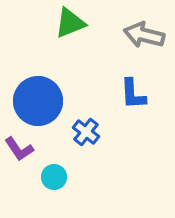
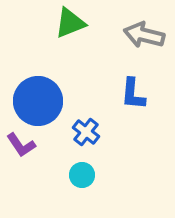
blue L-shape: rotated 8 degrees clockwise
purple L-shape: moved 2 px right, 4 px up
cyan circle: moved 28 px right, 2 px up
